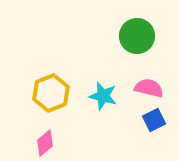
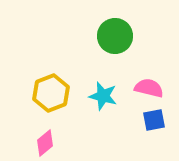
green circle: moved 22 px left
blue square: rotated 15 degrees clockwise
